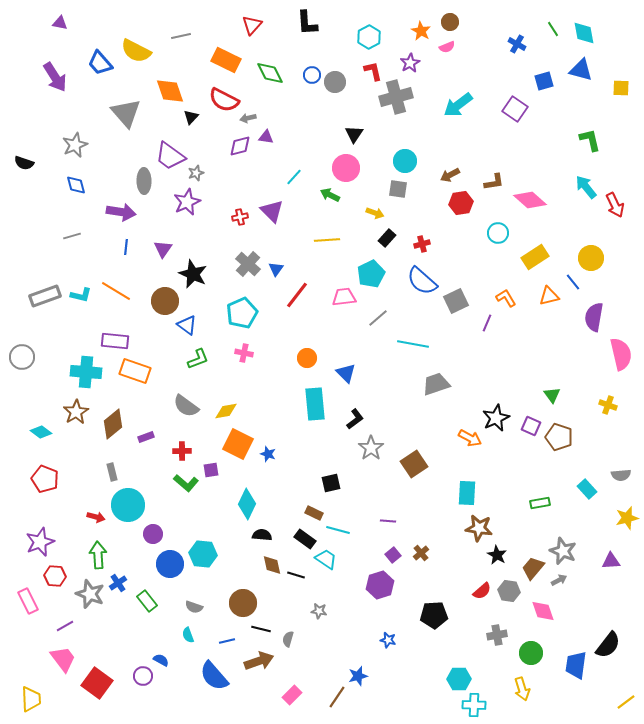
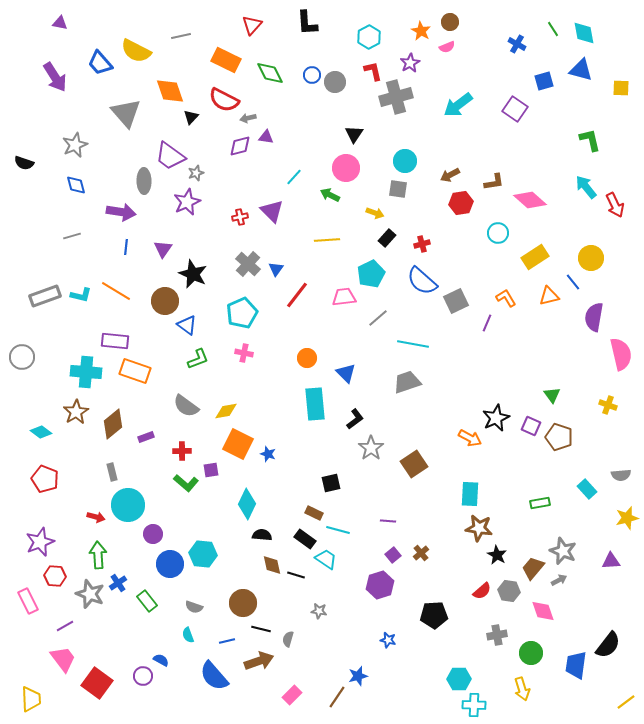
gray trapezoid at (436, 384): moved 29 px left, 2 px up
cyan rectangle at (467, 493): moved 3 px right, 1 px down
